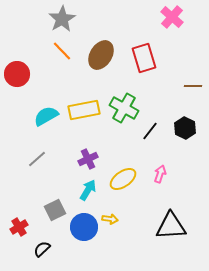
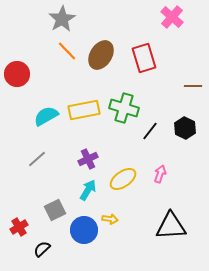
orange line: moved 5 px right
green cross: rotated 12 degrees counterclockwise
blue circle: moved 3 px down
